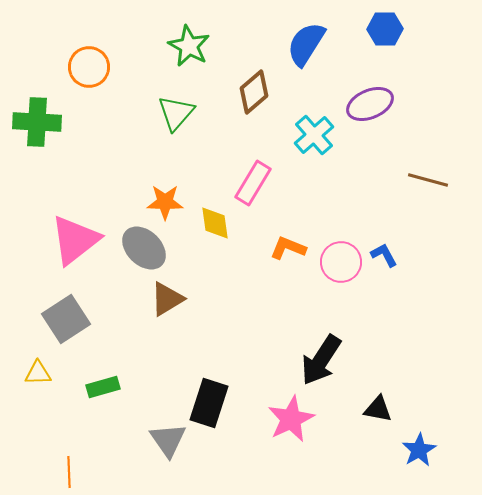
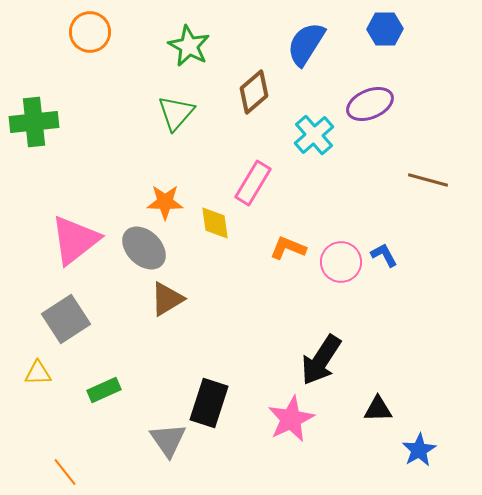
orange circle: moved 1 px right, 35 px up
green cross: moved 3 px left; rotated 9 degrees counterclockwise
green rectangle: moved 1 px right, 3 px down; rotated 8 degrees counterclockwise
black triangle: rotated 12 degrees counterclockwise
orange line: moved 4 px left; rotated 36 degrees counterclockwise
